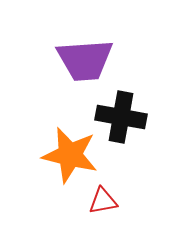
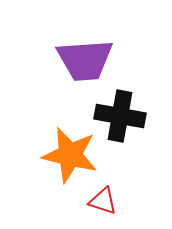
black cross: moved 1 px left, 1 px up
red triangle: rotated 28 degrees clockwise
